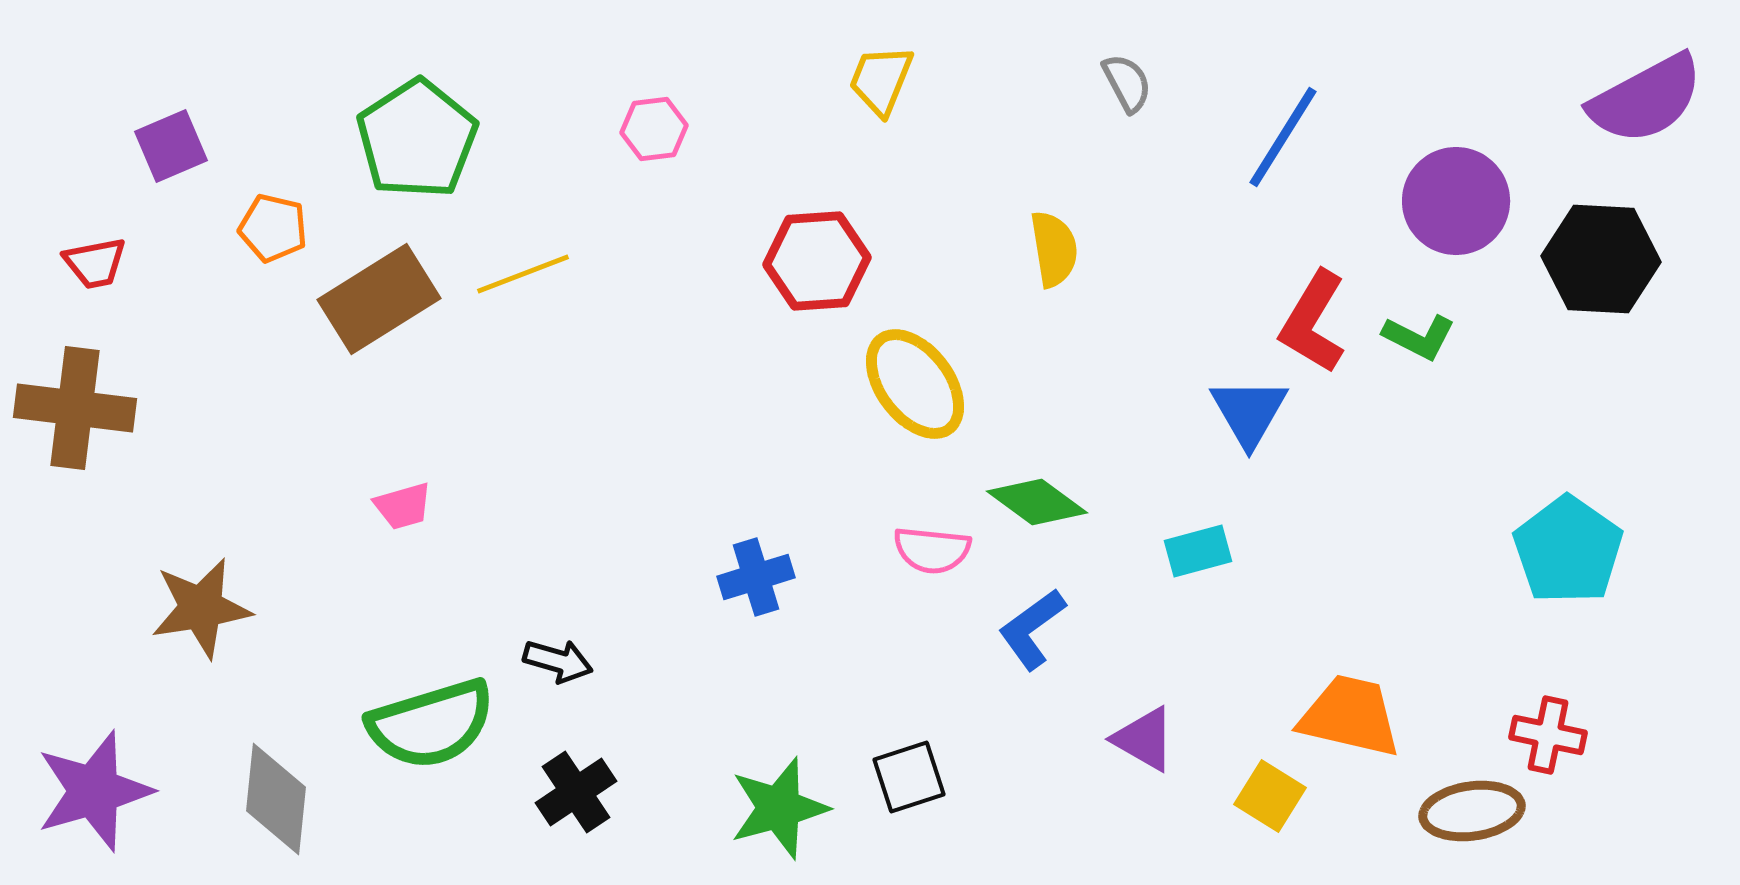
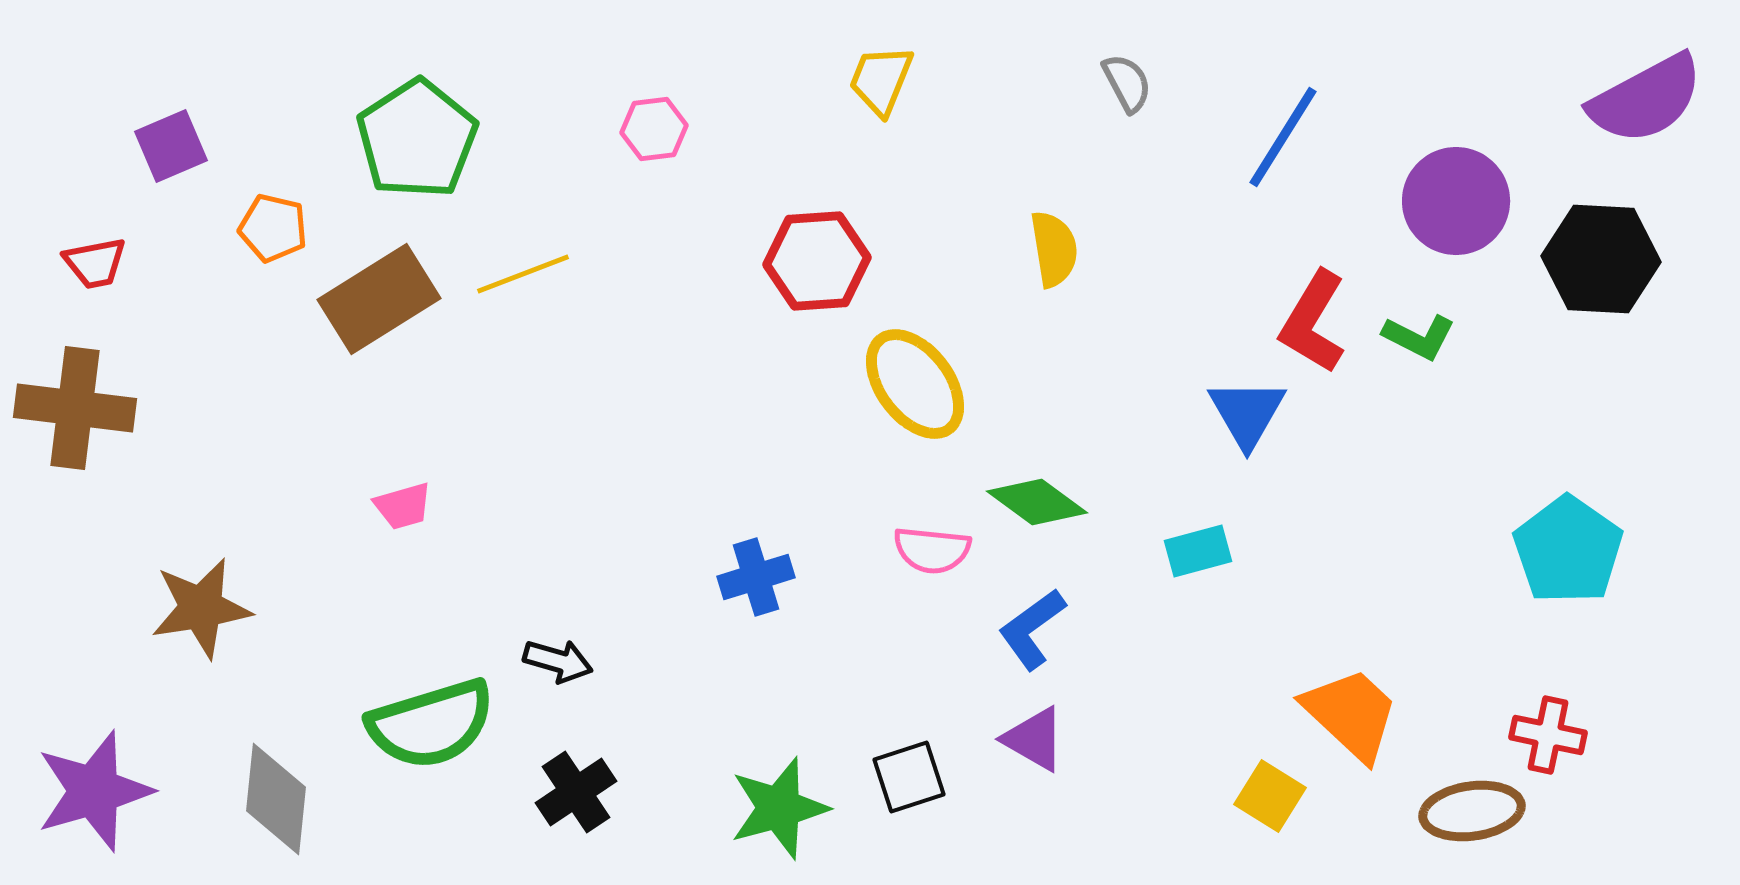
blue triangle: moved 2 px left, 1 px down
orange trapezoid: moved 1 px right, 2 px up; rotated 30 degrees clockwise
purple triangle: moved 110 px left
